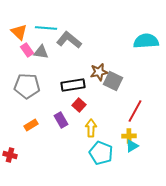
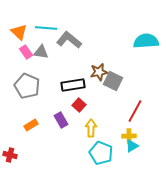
pink rectangle: moved 1 px left, 2 px down
gray pentagon: rotated 20 degrees clockwise
